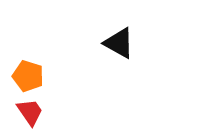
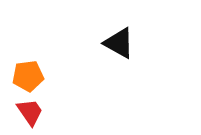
orange pentagon: rotated 24 degrees counterclockwise
